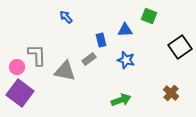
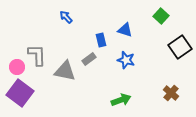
green square: moved 12 px right; rotated 21 degrees clockwise
blue triangle: rotated 21 degrees clockwise
